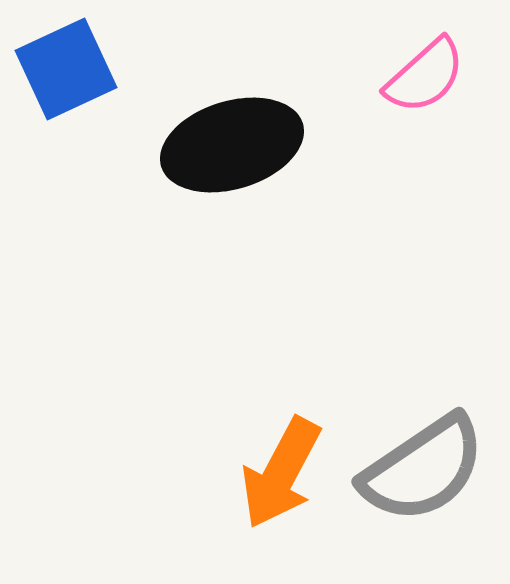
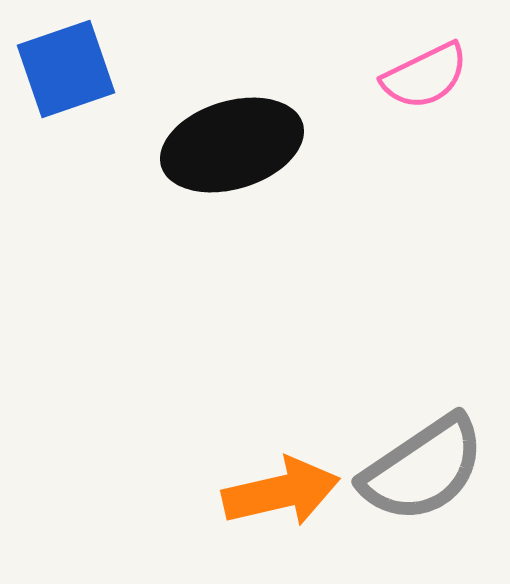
blue square: rotated 6 degrees clockwise
pink semicircle: rotated 16 degrees clockwise
orange arrow: moved 19 px down; rotated 131 degrees counterclockwise
